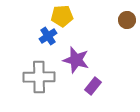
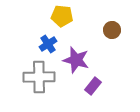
yellow pentagon: rotated 10 degrees clockwise
brown circle: moved 15 px left, 10 px down
blue cross: moved 8 px down
